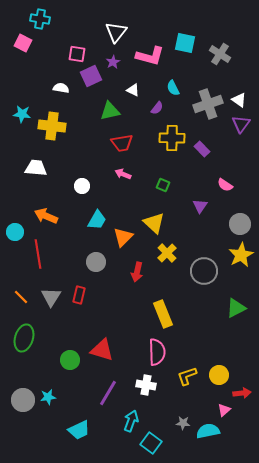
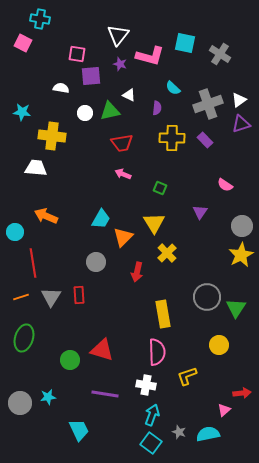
white triangle at (116, 32): moved 2 px right, 3 px down
purple star at (113, 62): moved 7 px right, 2 px down; rotated 24 degrees counterclockwise
purple square at (91, 76): rotated 20 degrees clockwise
cyan semicircle at (173, 88): rotated 21 degrees counterclockwise
white triangle at (133, 90): moved 4 px left, 5 px down
white triangle at (239, 100): rotated 49 degrees clockwise
purple semicircle at (157, 108): rotated 32 degrees counterclockwise
cyan star at (22, 114): moved 2 px up
purple triangle at (241, 124): rotated 36 degrees clockwise
yellow cross at (52, 126): moved 10 px down
purple rectangle at (202, 149): moved 3 px right, 9 px up
green square at (163, 185): moved 3 px left, 3 px down
white circle at (82, 186): moved 3 px right, 73 px up
purple triangle at (200, 206): moved 6 px down
cyan trapezoid at (97, 220): moved 4 px right, 1 px up
yellow triangle at (154, 223): rotated 15 degrees clockwise
gray circle at (240, 224): moved 2 px right, 2 px down
red line at (38, 254): moved 5 px left, 9 px down
gray circle at (204, 271): moved 3 px right, 26 px down
red rectangle at (79, 295): rotated 18 degrees counterclockwise
orange line at (21, 297): rotated 63 degrees counterclockwise
green triangle at (236, 308): rotated 30 degrees counterclockwise
yellow rectangle at (163, 314): rotated 12 degrees clockwise
yellow circle at (219, 375): moved 30 px up
purple line at (108, 393): moved 3 px left, 1 px down; rotated 68 degrees clockwise
gray circle at (23, 400): moved 3 px left, 3 px down
cyan arrow at (131, 421): moved 21 px right, 6 px up
gray star at (183, 423): moved 4 px left, 9 px down; rotated 16 degrees clockwise
cyan trapezoid at (79, 430): rotated 90 degrees counterclockwise
cyan semicircle at (208, 431): moved 3 px down
